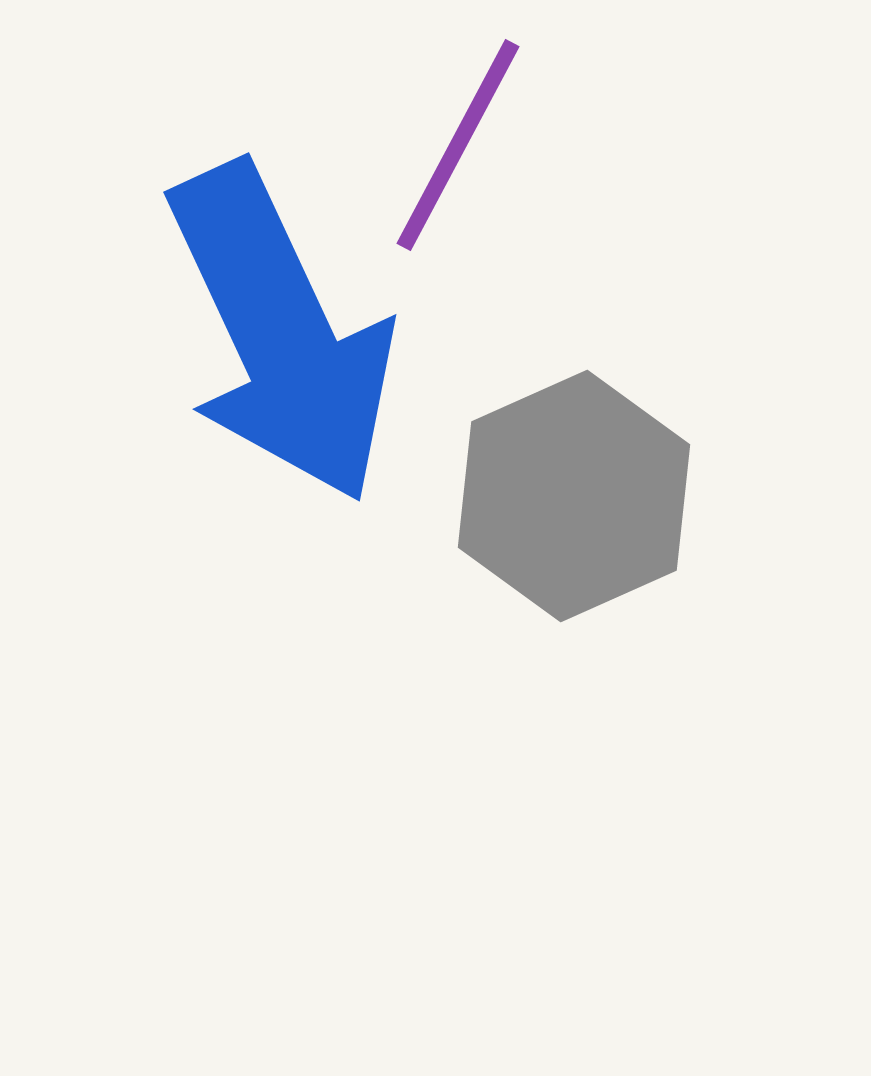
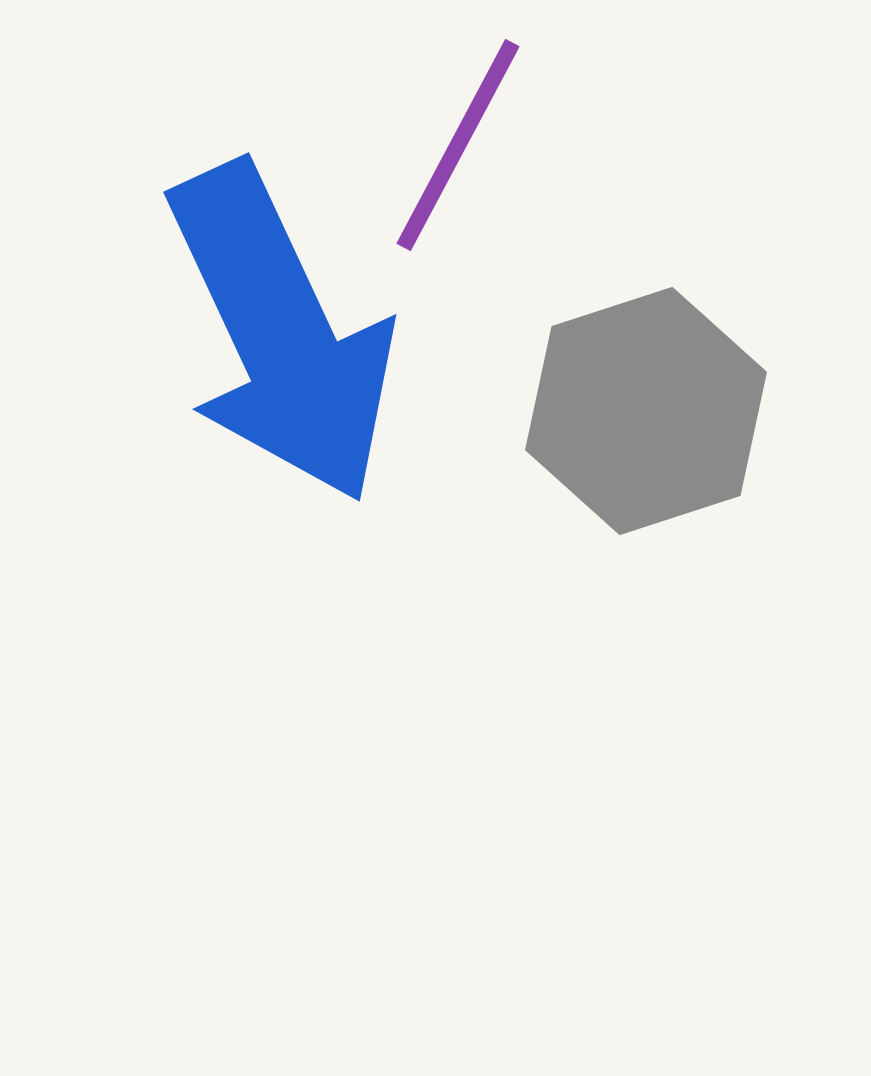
gray hexagon: moved 72 px right, 85 px up; rotated 6 degrees clockwise
